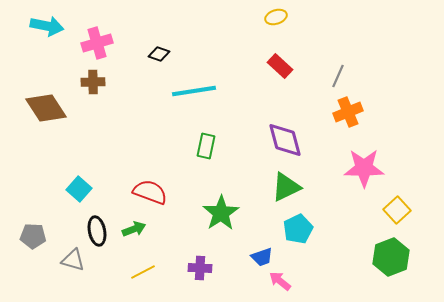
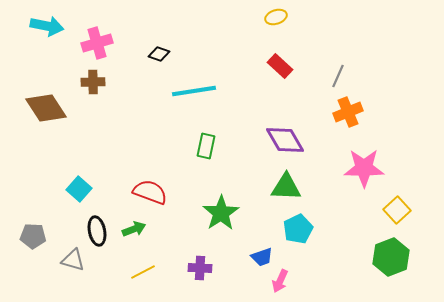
purple diamond: rotated 15 degrees counterclockwise
green triangle: rotated 28 degrees clockwise
pink arrow: rotated 105 degrees counterclockwise
